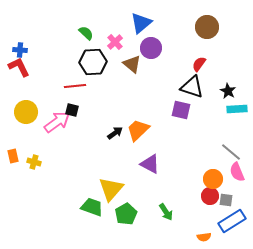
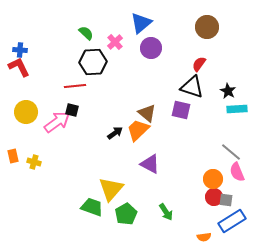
brown triangle: moved 15 px right, 49 px down
red circle: moved 4 px right, 1 px down
